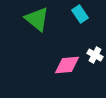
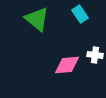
white cross: rotated 21 degrees counterclockwise
